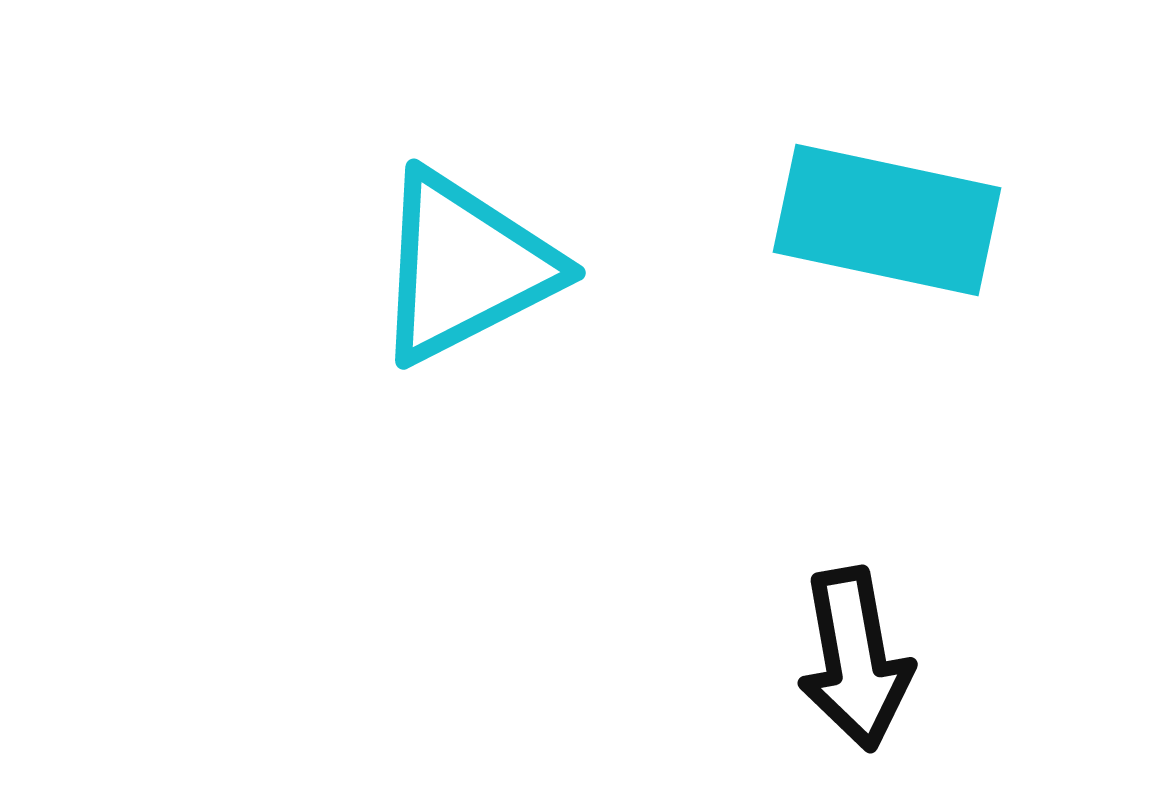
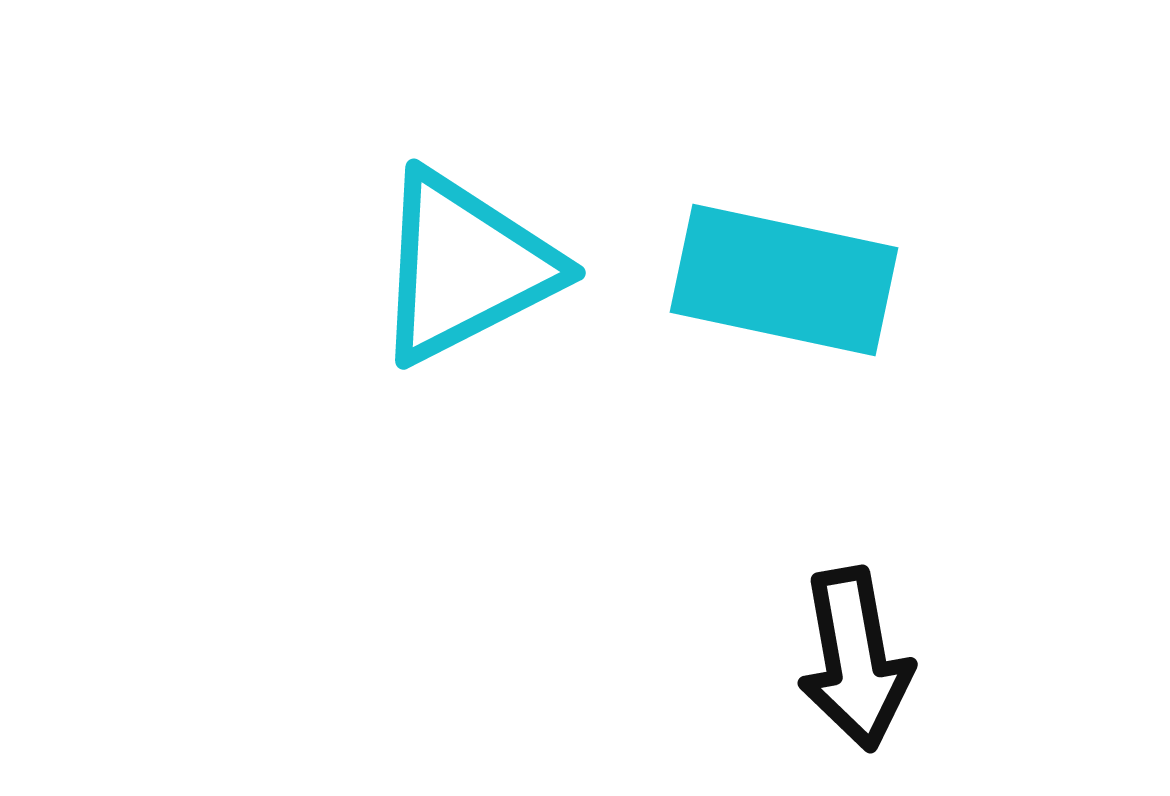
cyan rectangle: moved 103 px left, 60 px down
